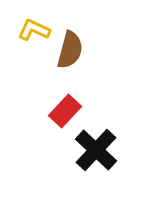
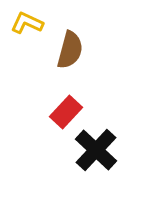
yellow L-shape: moved 7 px left, 7 px up
red rectangle: moved 1 px right, 1 px down
